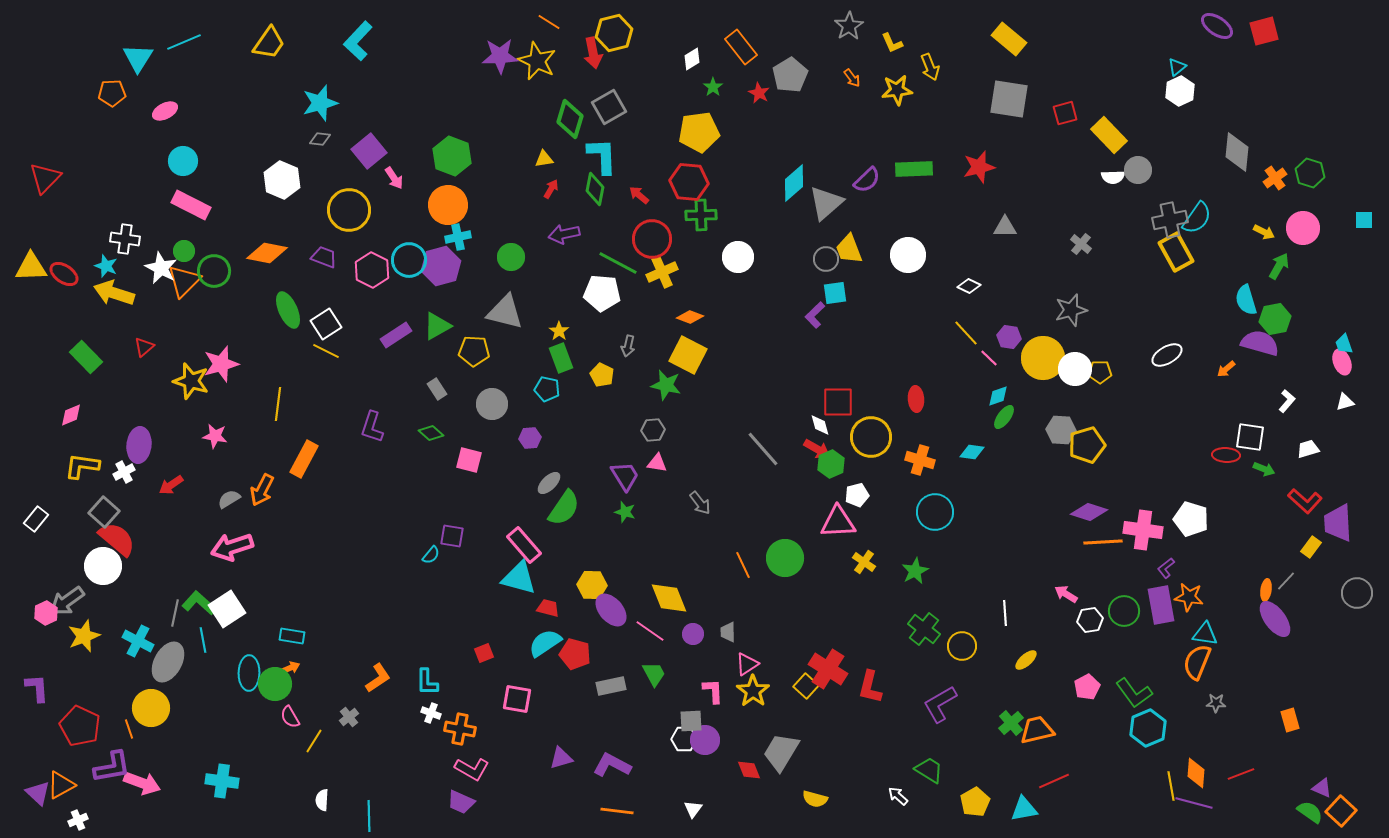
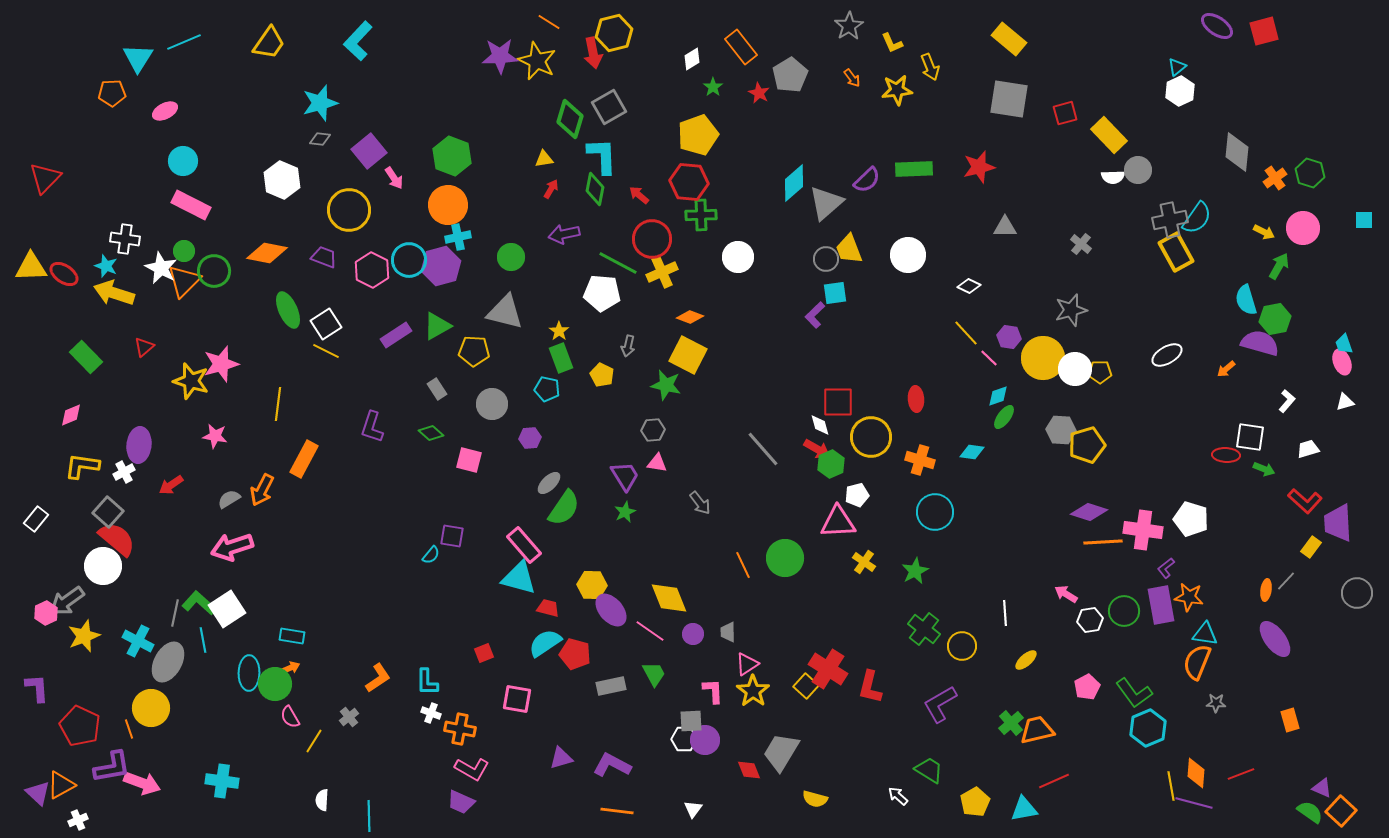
yellow pentagon at (699, 132): moved 1 px left, 3 px down; rotated 12 degrees counterclockwise
gray square at (104, 512): moved 4 px right
green star at (625, 512): rotated 30 degrees clockwise
purple ellipse at (1275, 619): moved 20 px down
